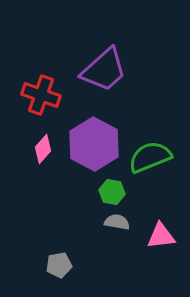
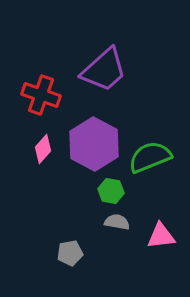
green hexagon: moved 1 px left, 1 px up
gray pentagon: moved 11 px right, 12 px up
